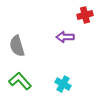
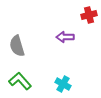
red cross: moved 4 px right
